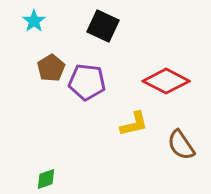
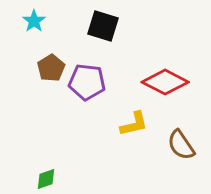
black square: rotated 8 degrees counterclockwise
red diamond: moved 1 px left, 1 px down
